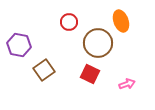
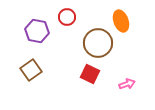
red circle: moved 2 px left, 5 px up
purple hexagon: moved 18 px right, 14 px up
brown square: moved 13 px left
